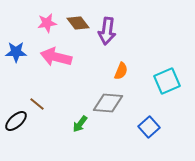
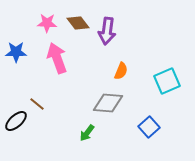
pink star: rotated 12 degrees clockwise
pink arrow: moved 1 px right, 1 px down; rotated 56 degrees clockwise
green arrow: moved 7 px right, 9 px down
